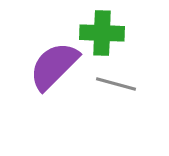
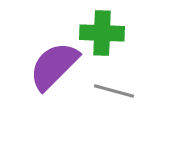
gray line: moved 2 px left, 7 px down
